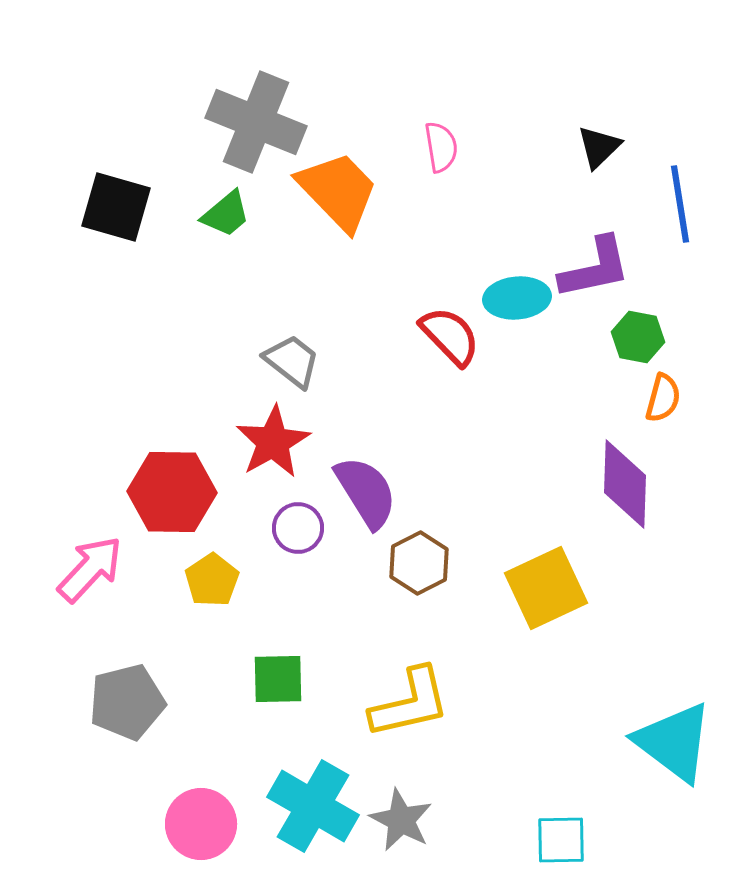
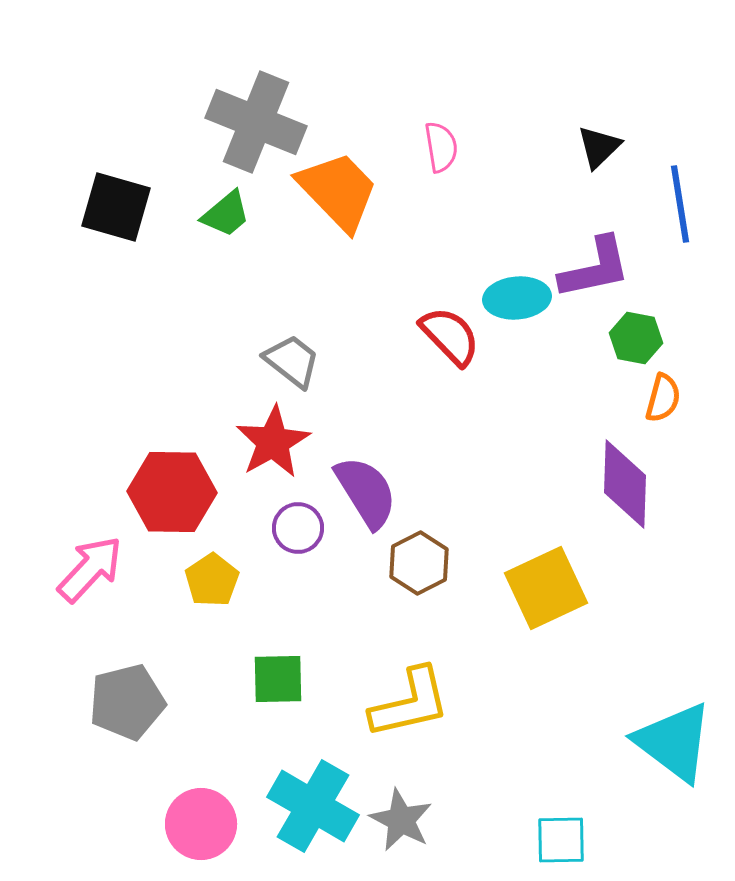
green hexagon: moved 2 px left, 1 px down
